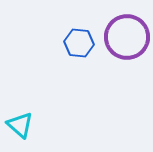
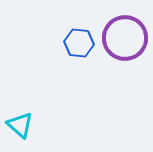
purple circle: moved 2 px left, 1 px down
